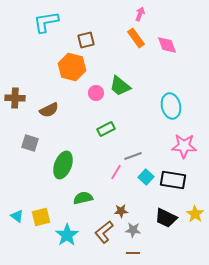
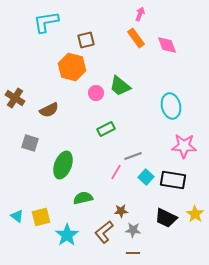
brown cross: rotated 30 degrees clockwise
